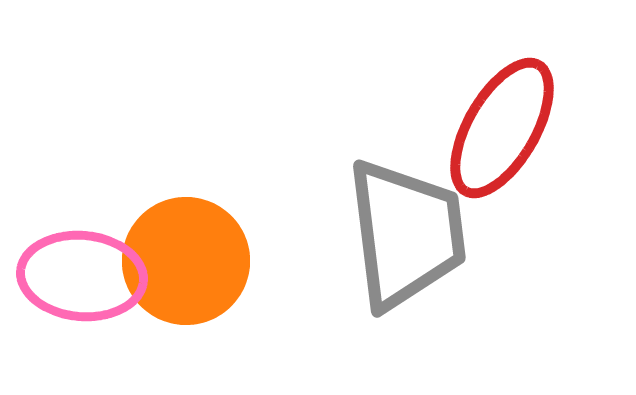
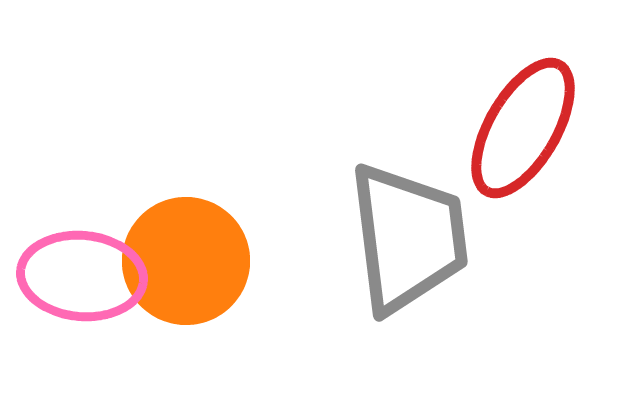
red ellipse: moved 21 px right
gray trapezoid: moved 2 px right, 4 px down
